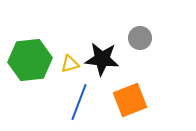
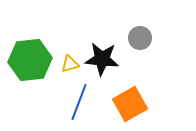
orange square: moved 4 px down; rotated 8 degrees counterclockwise
